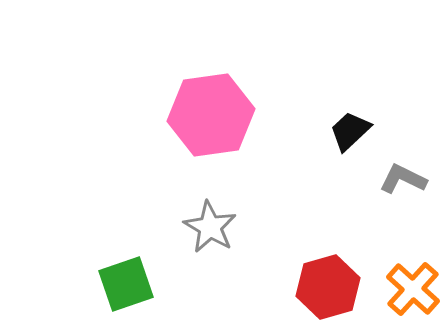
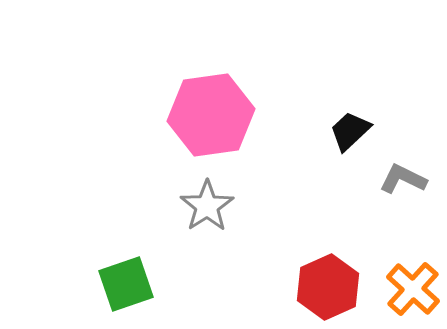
gray star: moved 3 px left, 21 px up; rotated 8 degrees clockwise
red hexagon: rotated 8 degrees counterclockwise
